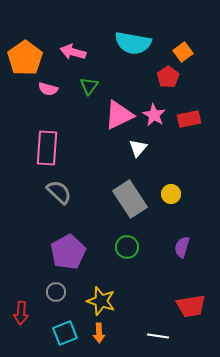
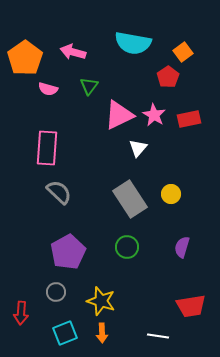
orange arrow: moved 3 px right
